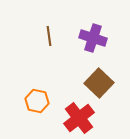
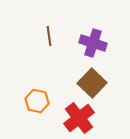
purple cross: moved 5 px down
brown square: moved 7 px left
